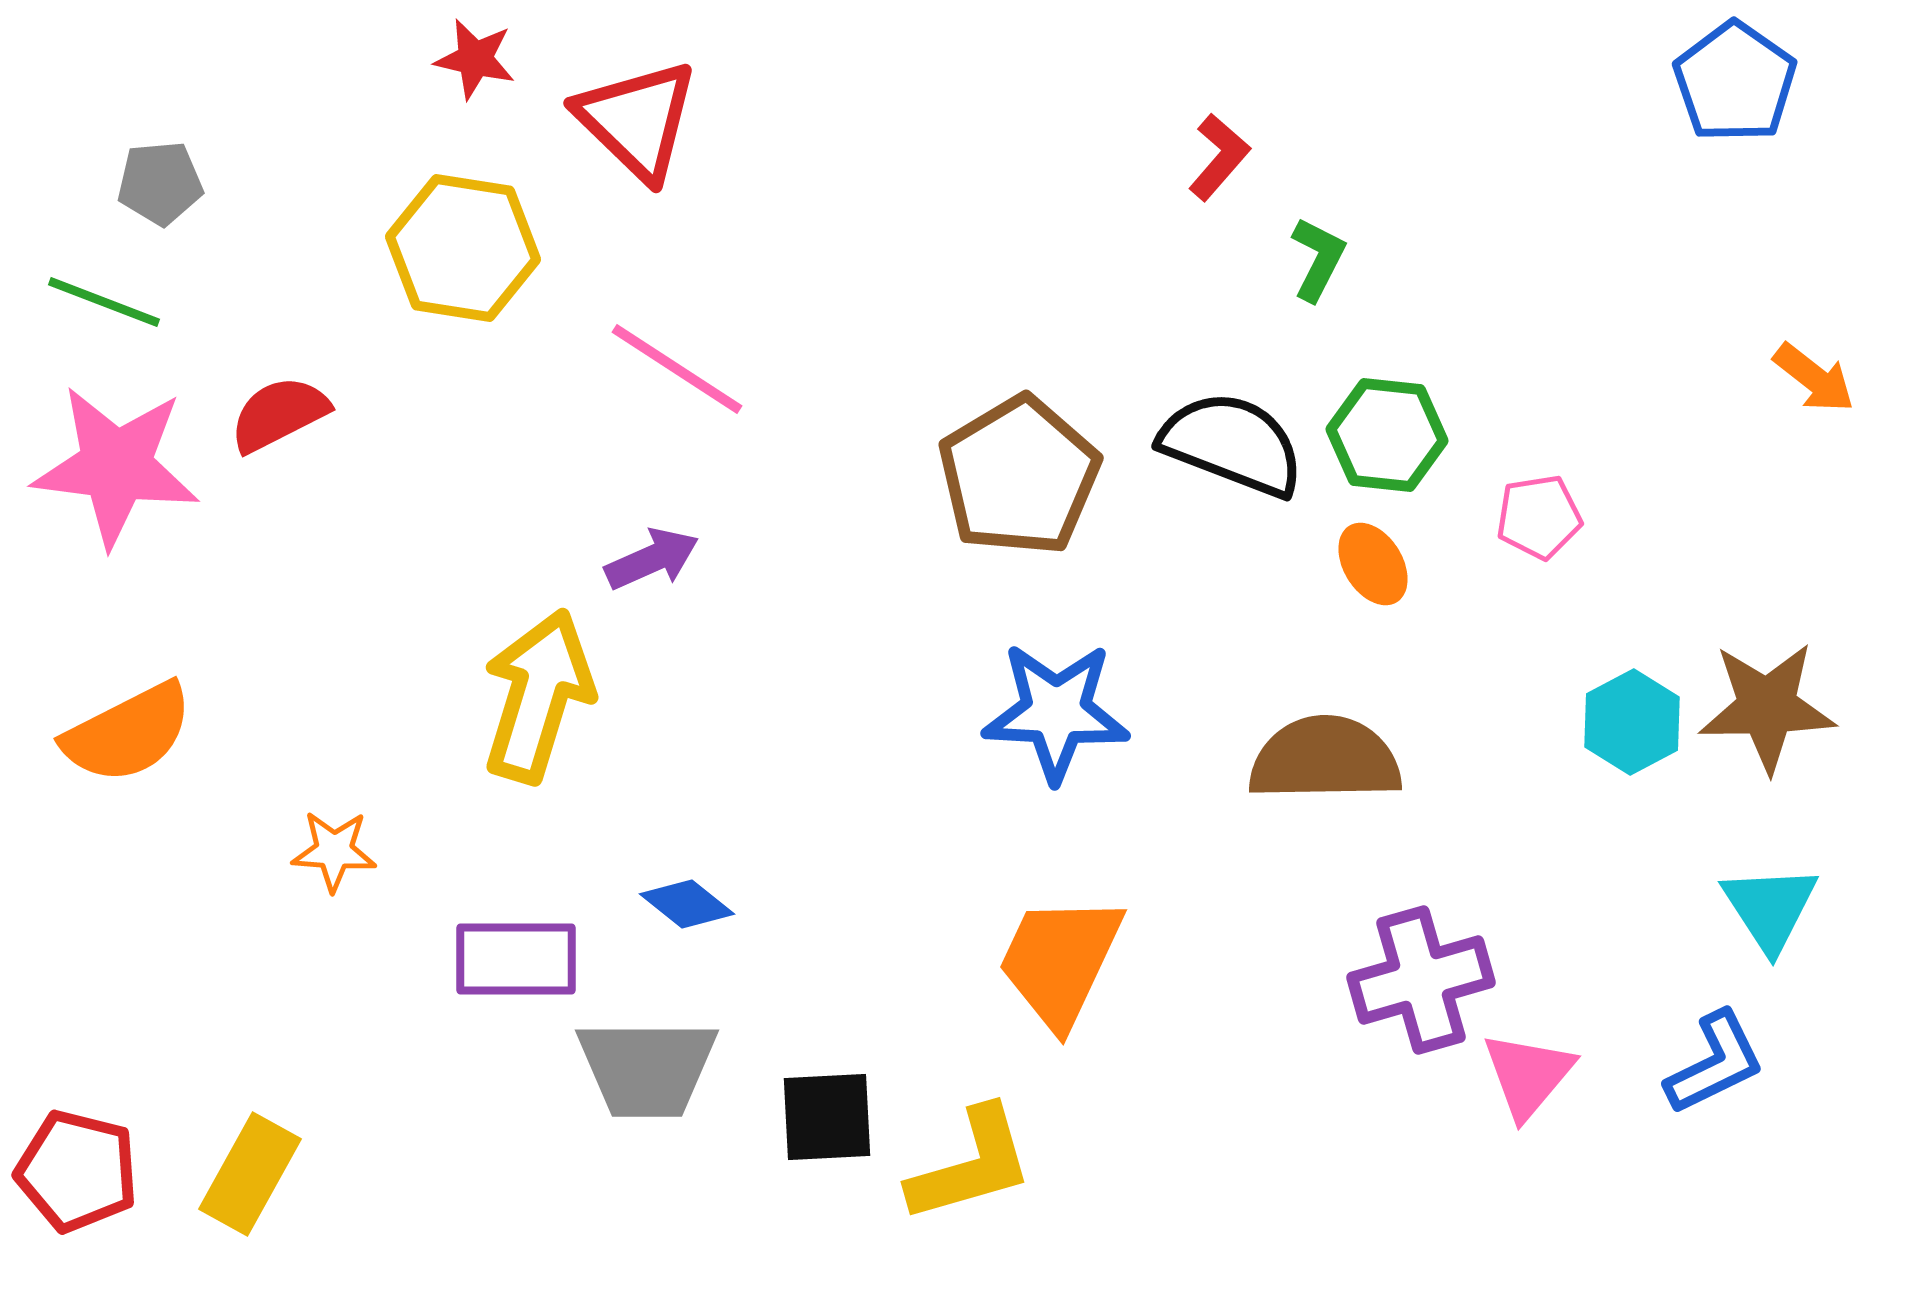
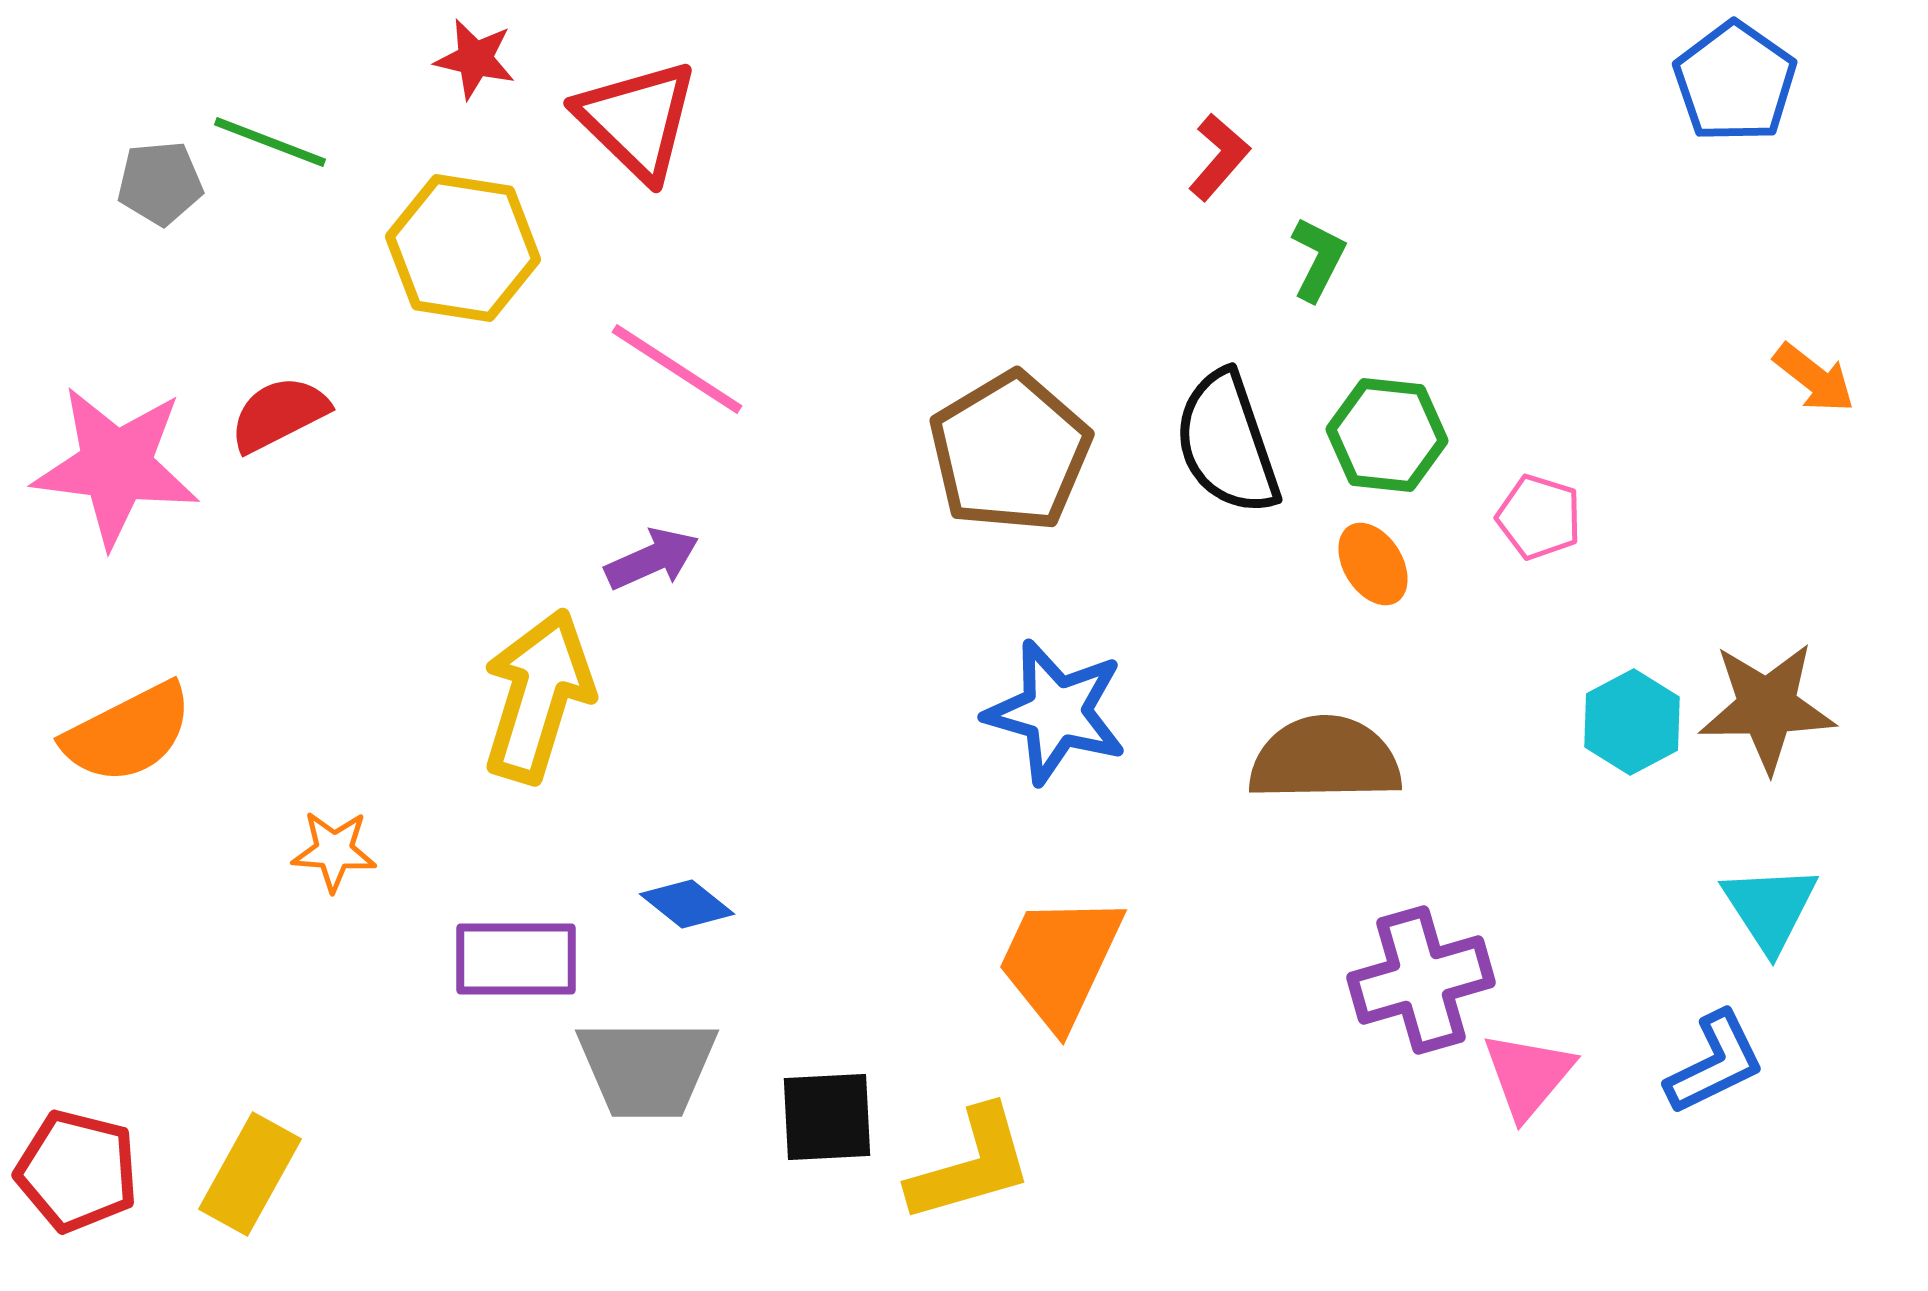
green line: moved 166 px right, 160 px up
black semicircle: moved 5 px left, 1 px up; rotated 130 degrees counterclockwise
brown pentagon: moved 9 px left, 24 px up
pink pentagon: rotated 26 degrees clockwise
blue star: rotated 13 degrees clockwise
